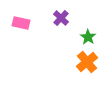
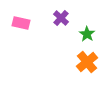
green star: moved 1 px left, 3 px up
